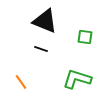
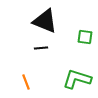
black line: moved 1 px up; rotated 24 degrees counterclockwise
orange line: moved 5 px right; rotated 14 degrees clockwise
